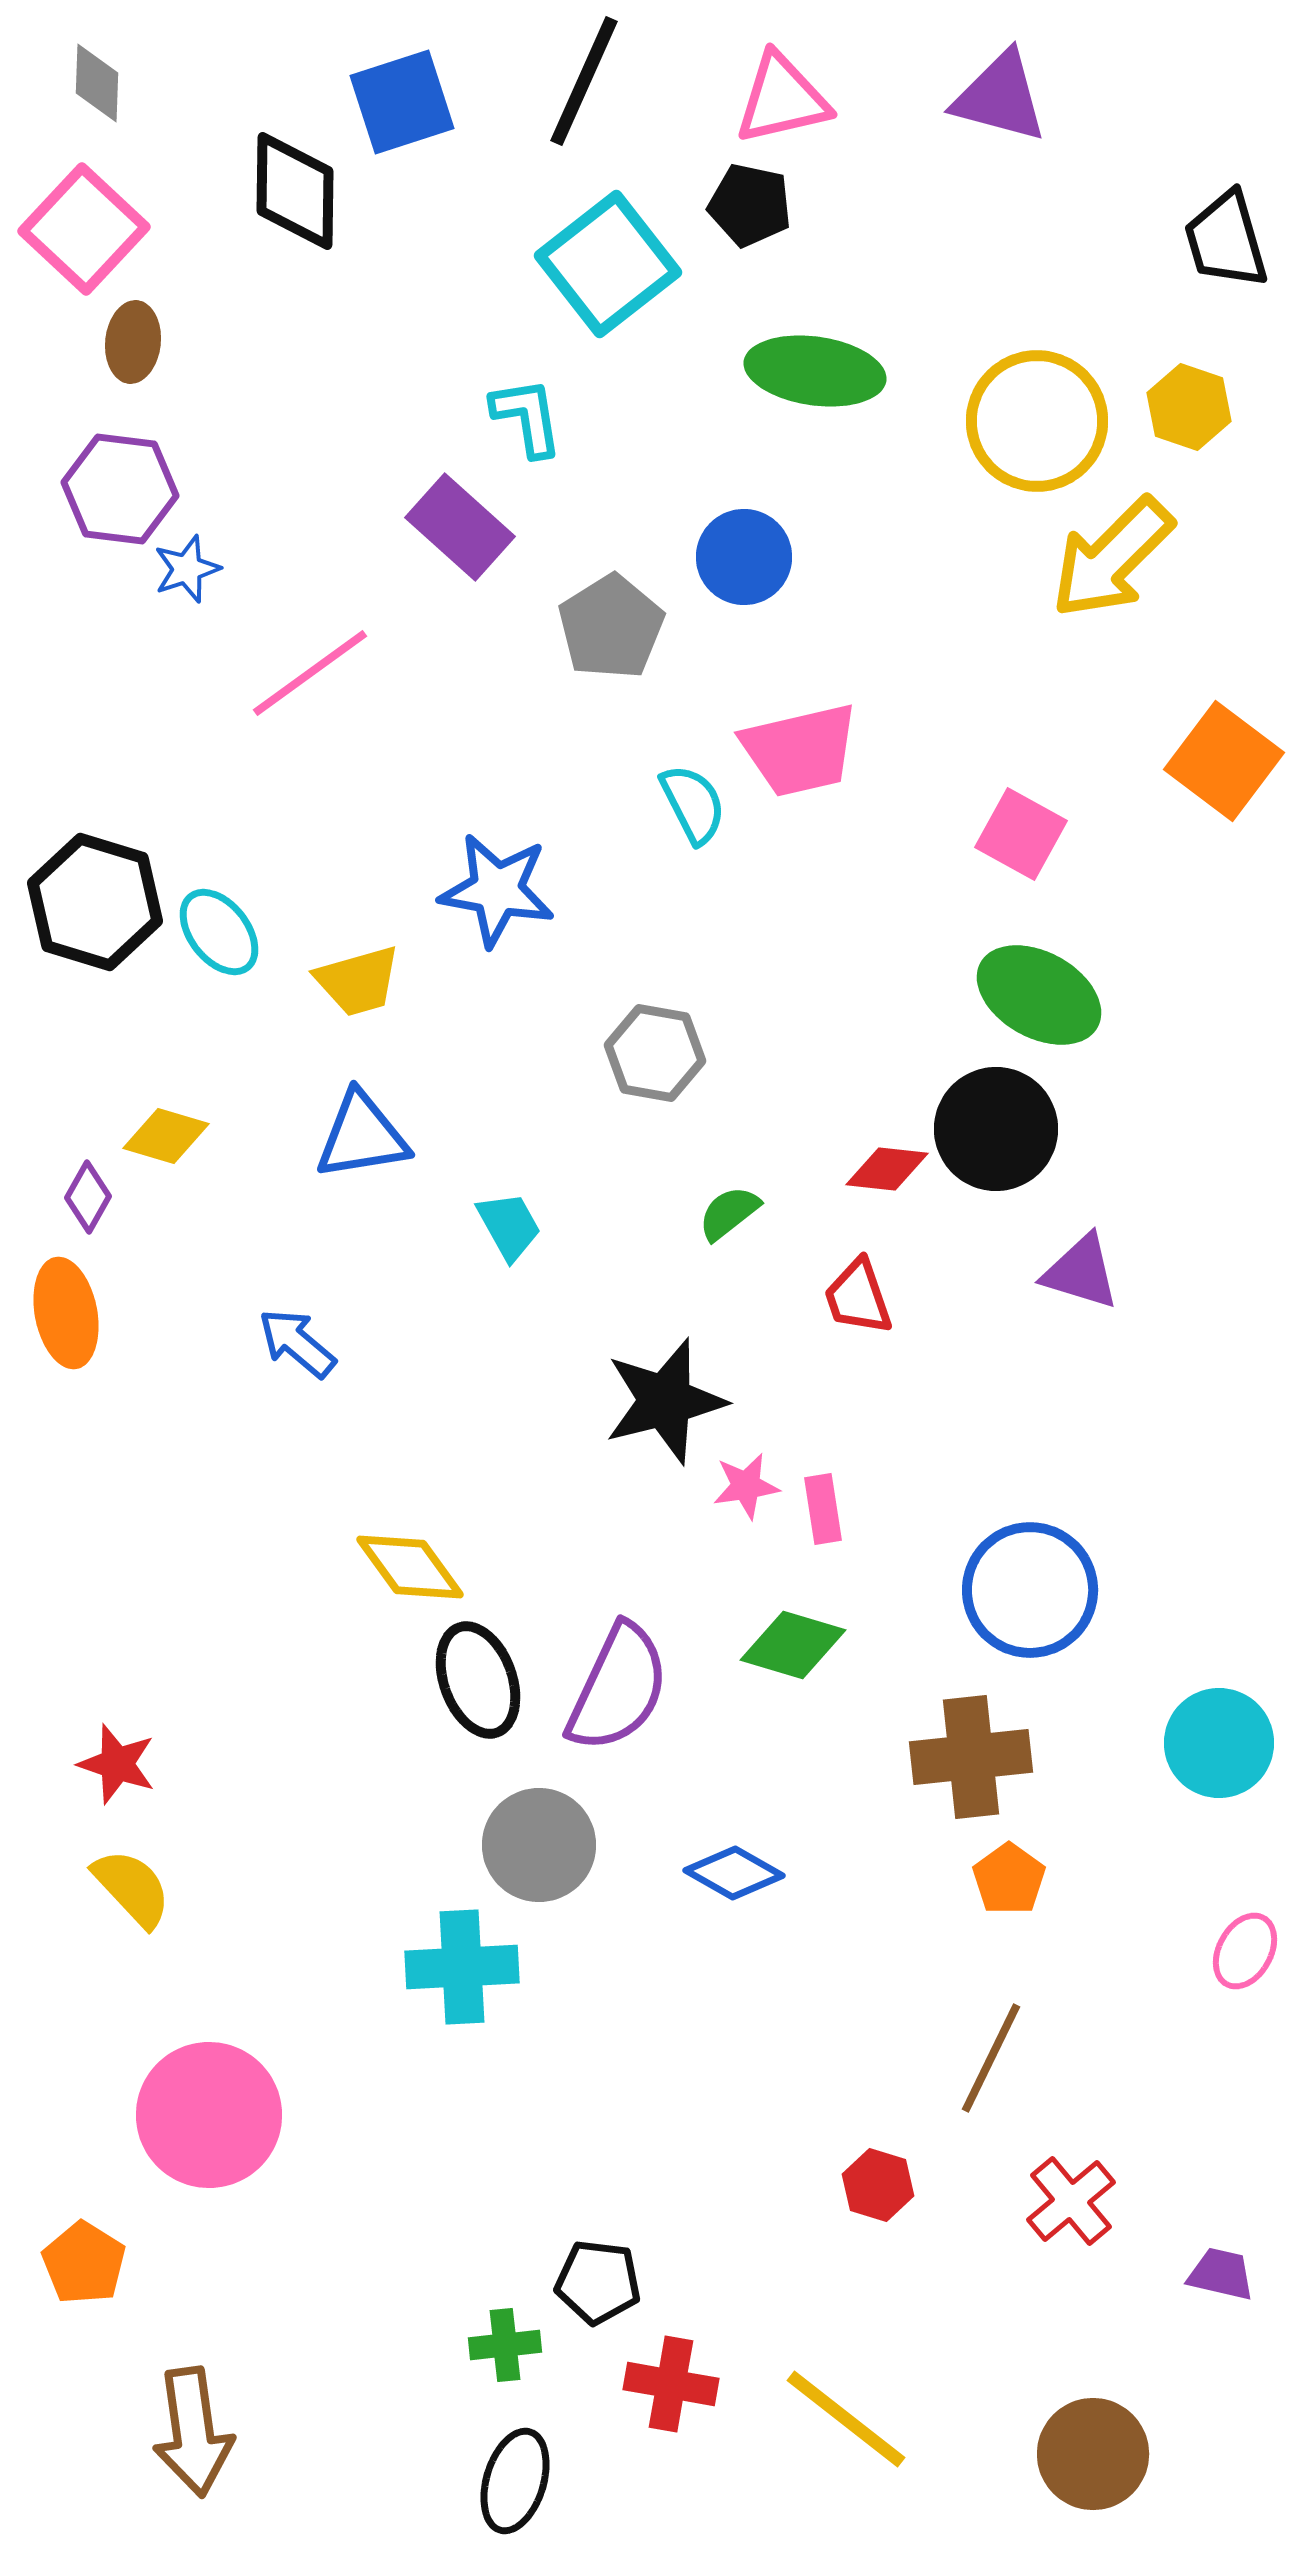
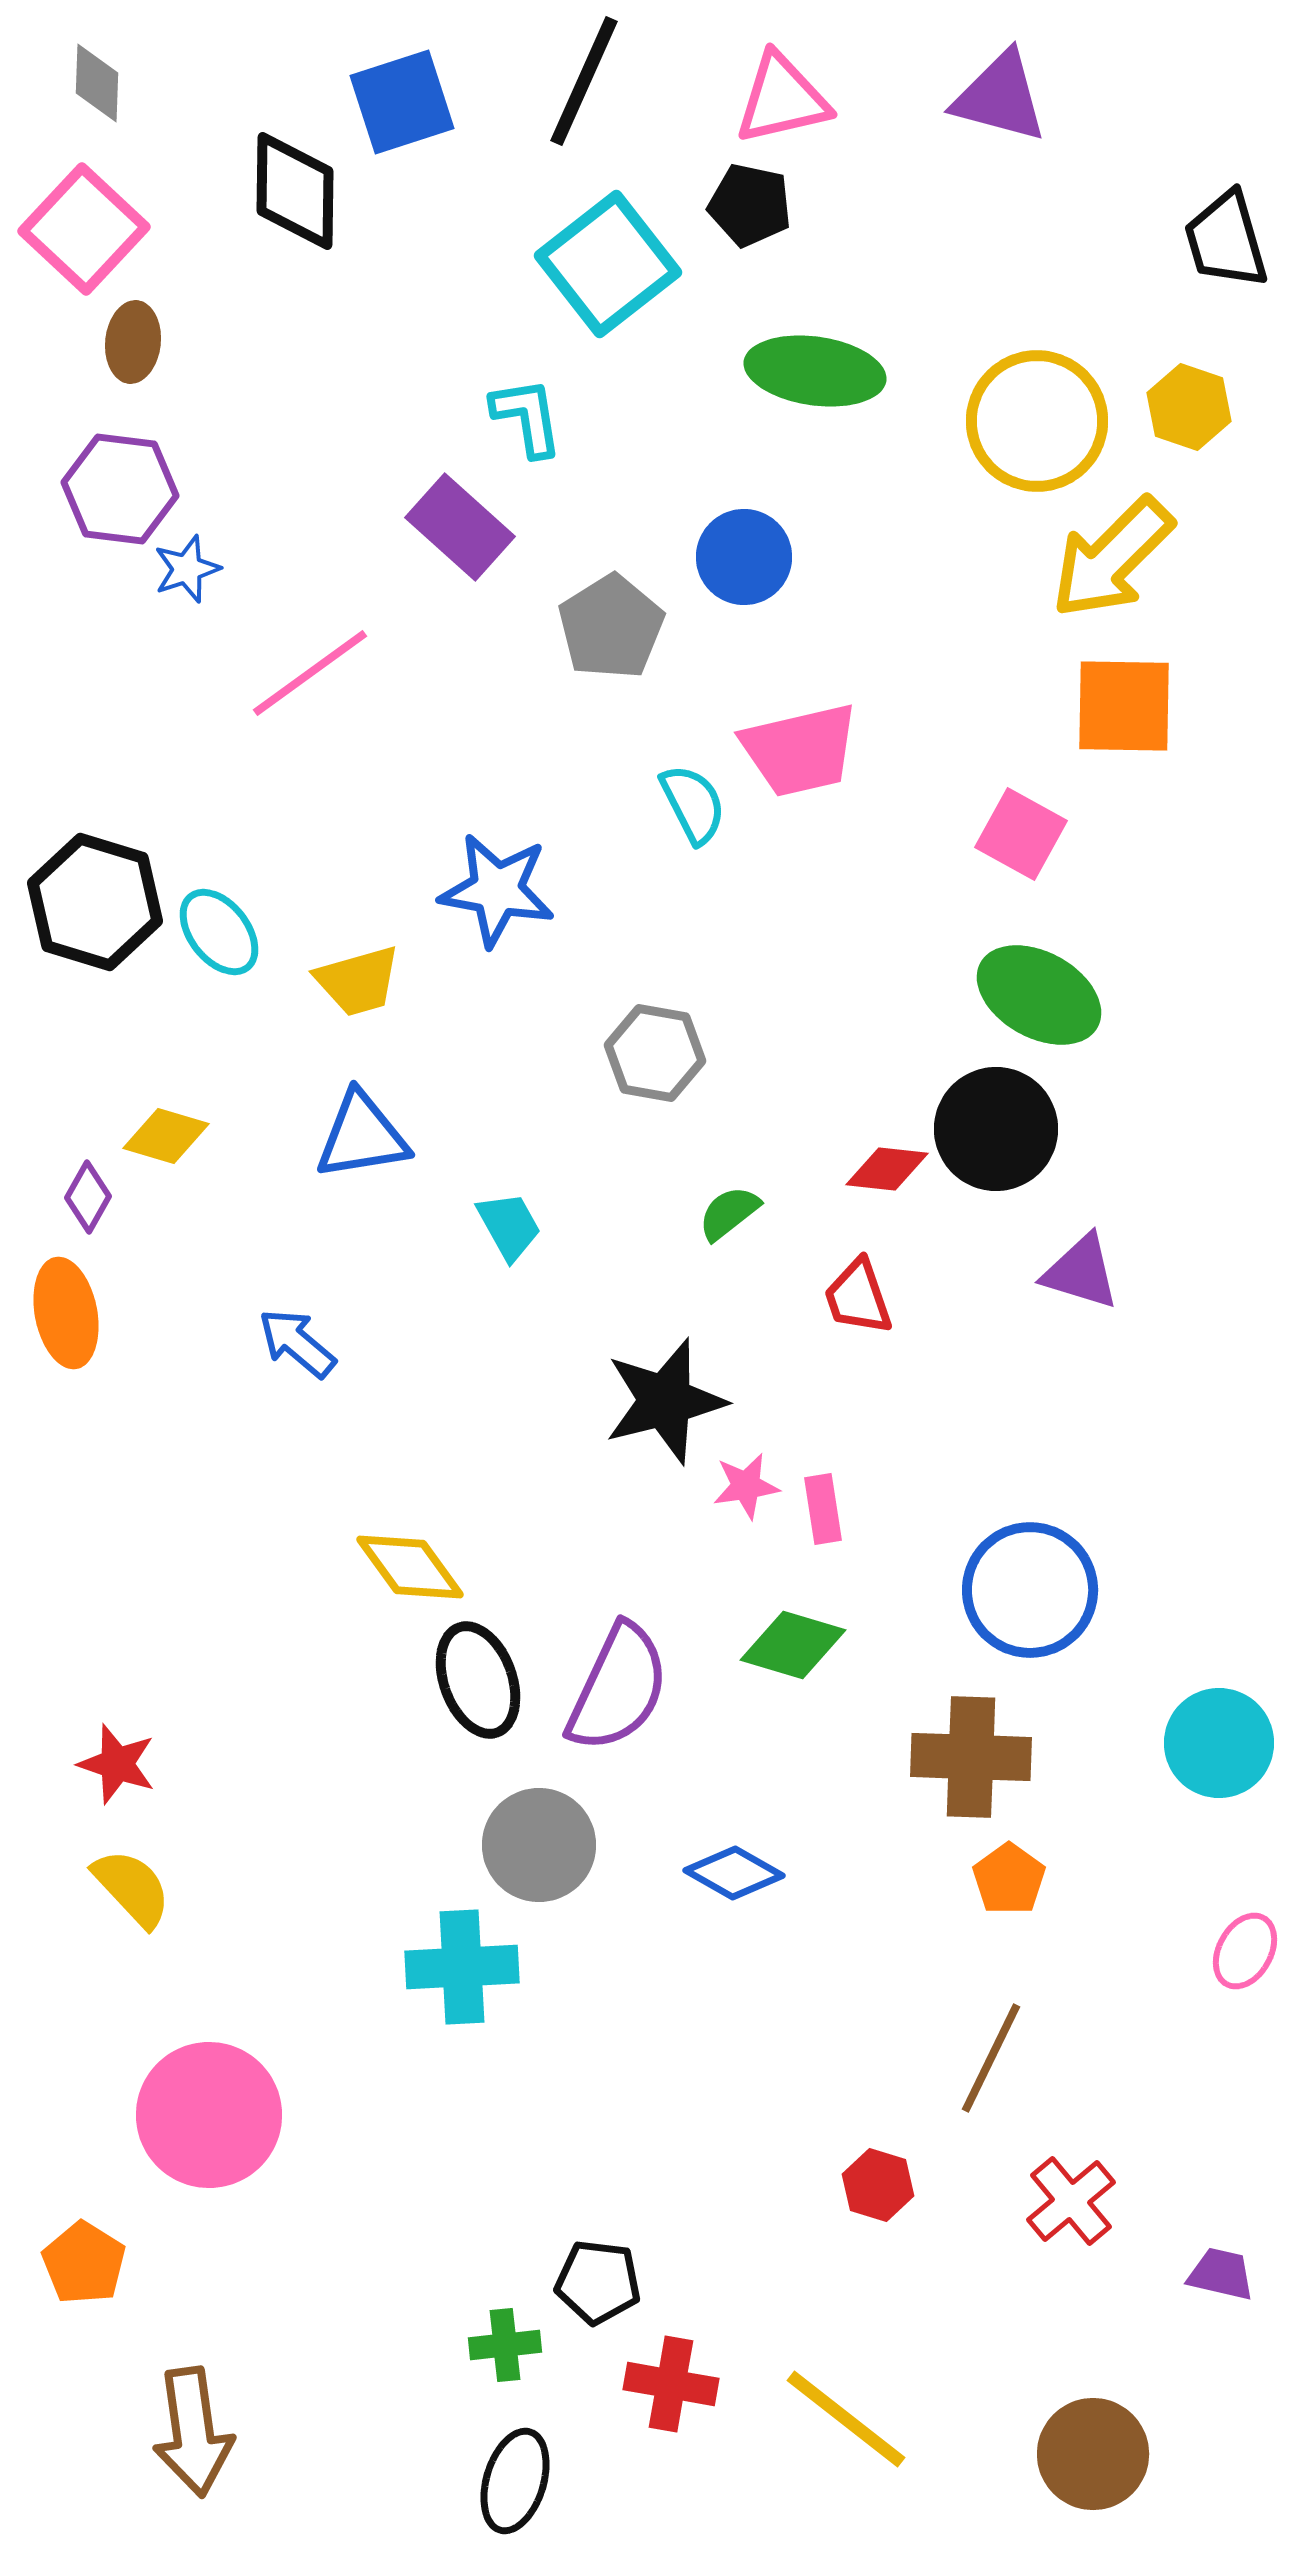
orange square at (1224, 761): moved 100 px left, 55 px up; rotated 36 degrees counterclockwise
brown cross at (971, 1757): rotated 8 degrees clockwise
